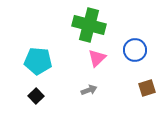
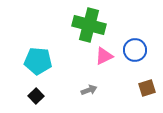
pink triangle: moved 7 px right, 2 px up; rotated 18 degrees clockwise
